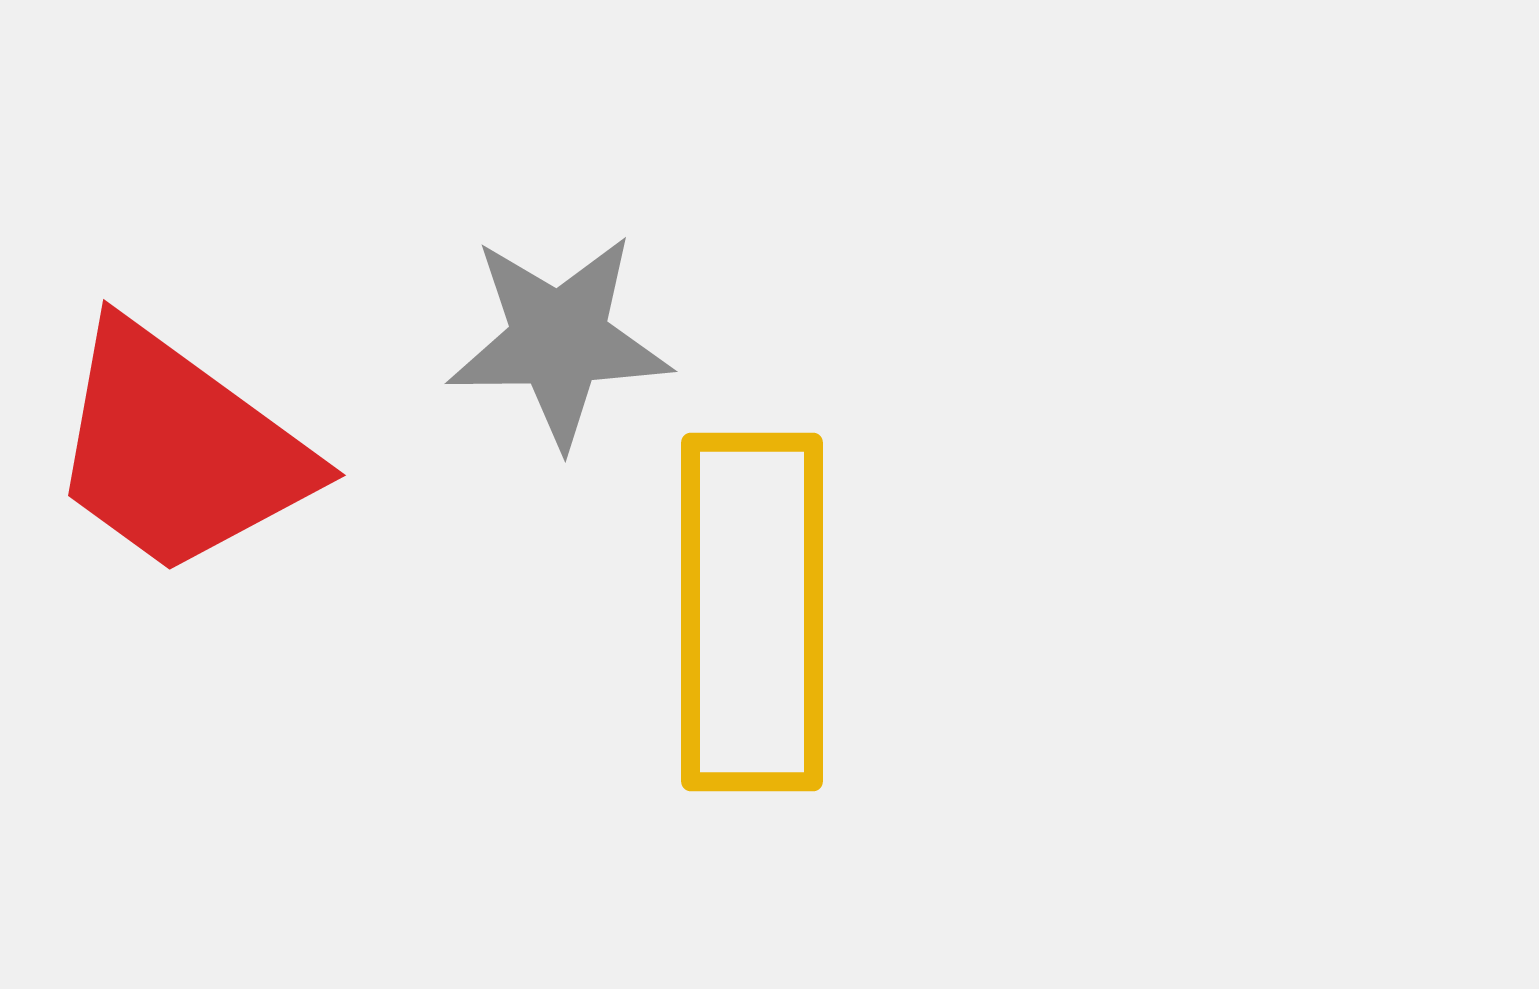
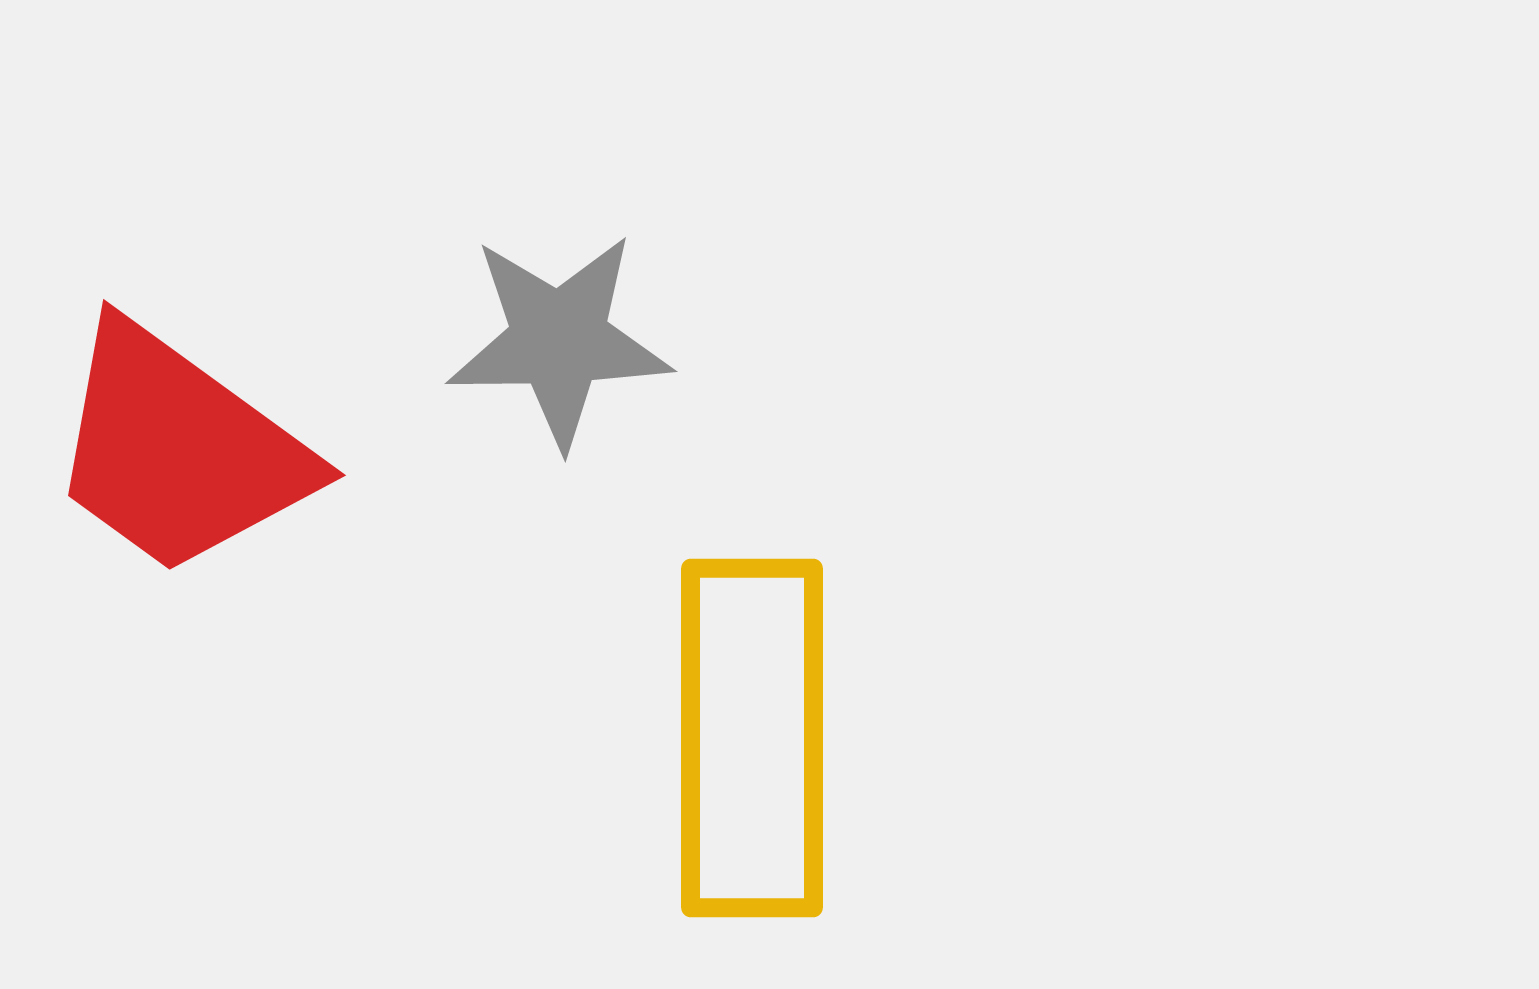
yellow rectangle: moved 126 px down
